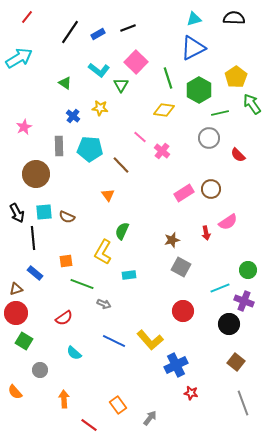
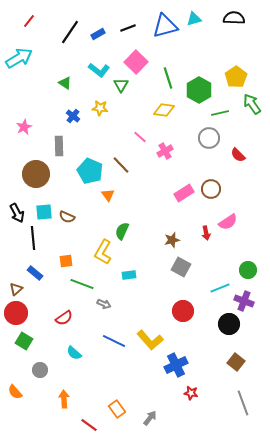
red line at (27, 17): moved 2 px right, 4 px down
blue triangle at (193, 48): moved 28 px left, 22 px up; rotated 12 degrees clockwise
cyan pentagon at (90, 149): moved 22 px down; rotated 20 degrees clockwise
pink cross at (162, 151): moved 3 px right; rotated 21 degrees clockwise
brown triangle at (16, 289): rotated 24 degrees counterclockwise
orange rectangle at (118, 405): moved 1 px left, 4 px down
